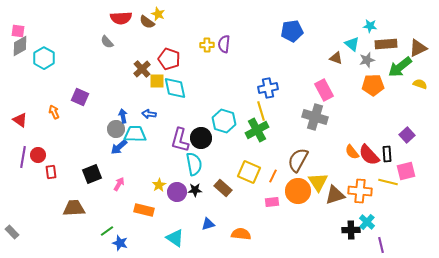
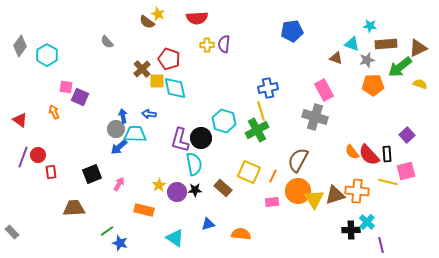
red semicircle at (121, 18): moved 76 px right
pink square at (18, 31): moved 48 px right, 56 px down
cyan triangle at (352, 44): rotated 21 degrees counterclockwise
gray diamond at (20, 46): rotated 25 degrees counterclockwise
cyan hexagon at (44, 58): moved 3 px right, 3 px up
purple line at (23, 157): rotated 10 degrees clockwise
yellow triangle at (318, 182): moved 4 px left, 17 px down
orange cross at (360, 191): moved 3 px left
